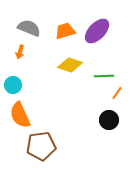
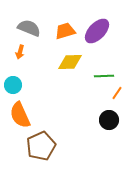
yellow diamond: moved 3 px up; rotated 20 degrees counterclockwise
brown pentagon: rotated 16 degrees counterclockwise
